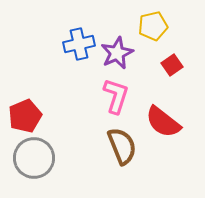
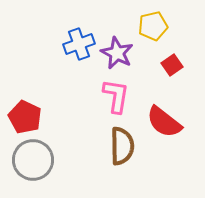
blue cross: rotated 8 degrees counterclockwise
purple star: rotated 20 degrees counterclockwise
pink L-shape: rotated 9 degrees counterclockwise
red pentagon: moved 1 px down; rotated 24 degrees counterclockwise
red semicircle: moved 1 px right
brown semicircle: rotated 21 degrees clockwise
gray circle: moved 1 px left, 2 px down
